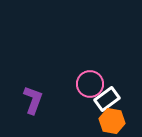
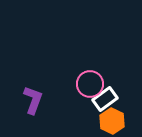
white rectangle: moved 2 px left
orange hexagon: rotated 15 degrees clockwise
